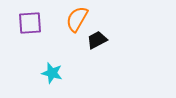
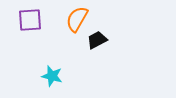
purple square: moved 3 px up
cyan star: moved 3 px down
